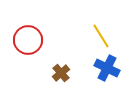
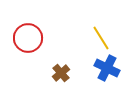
yellow line: moved 2 px down
red circle: moved 2 px up
